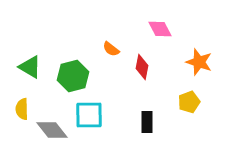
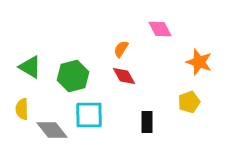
orange semicircle: moved 10 px right; rotated 84 degrees clockwise
red diamond: moved 18 px left, 9 px down; rotated 40 degrees counterclockwise
